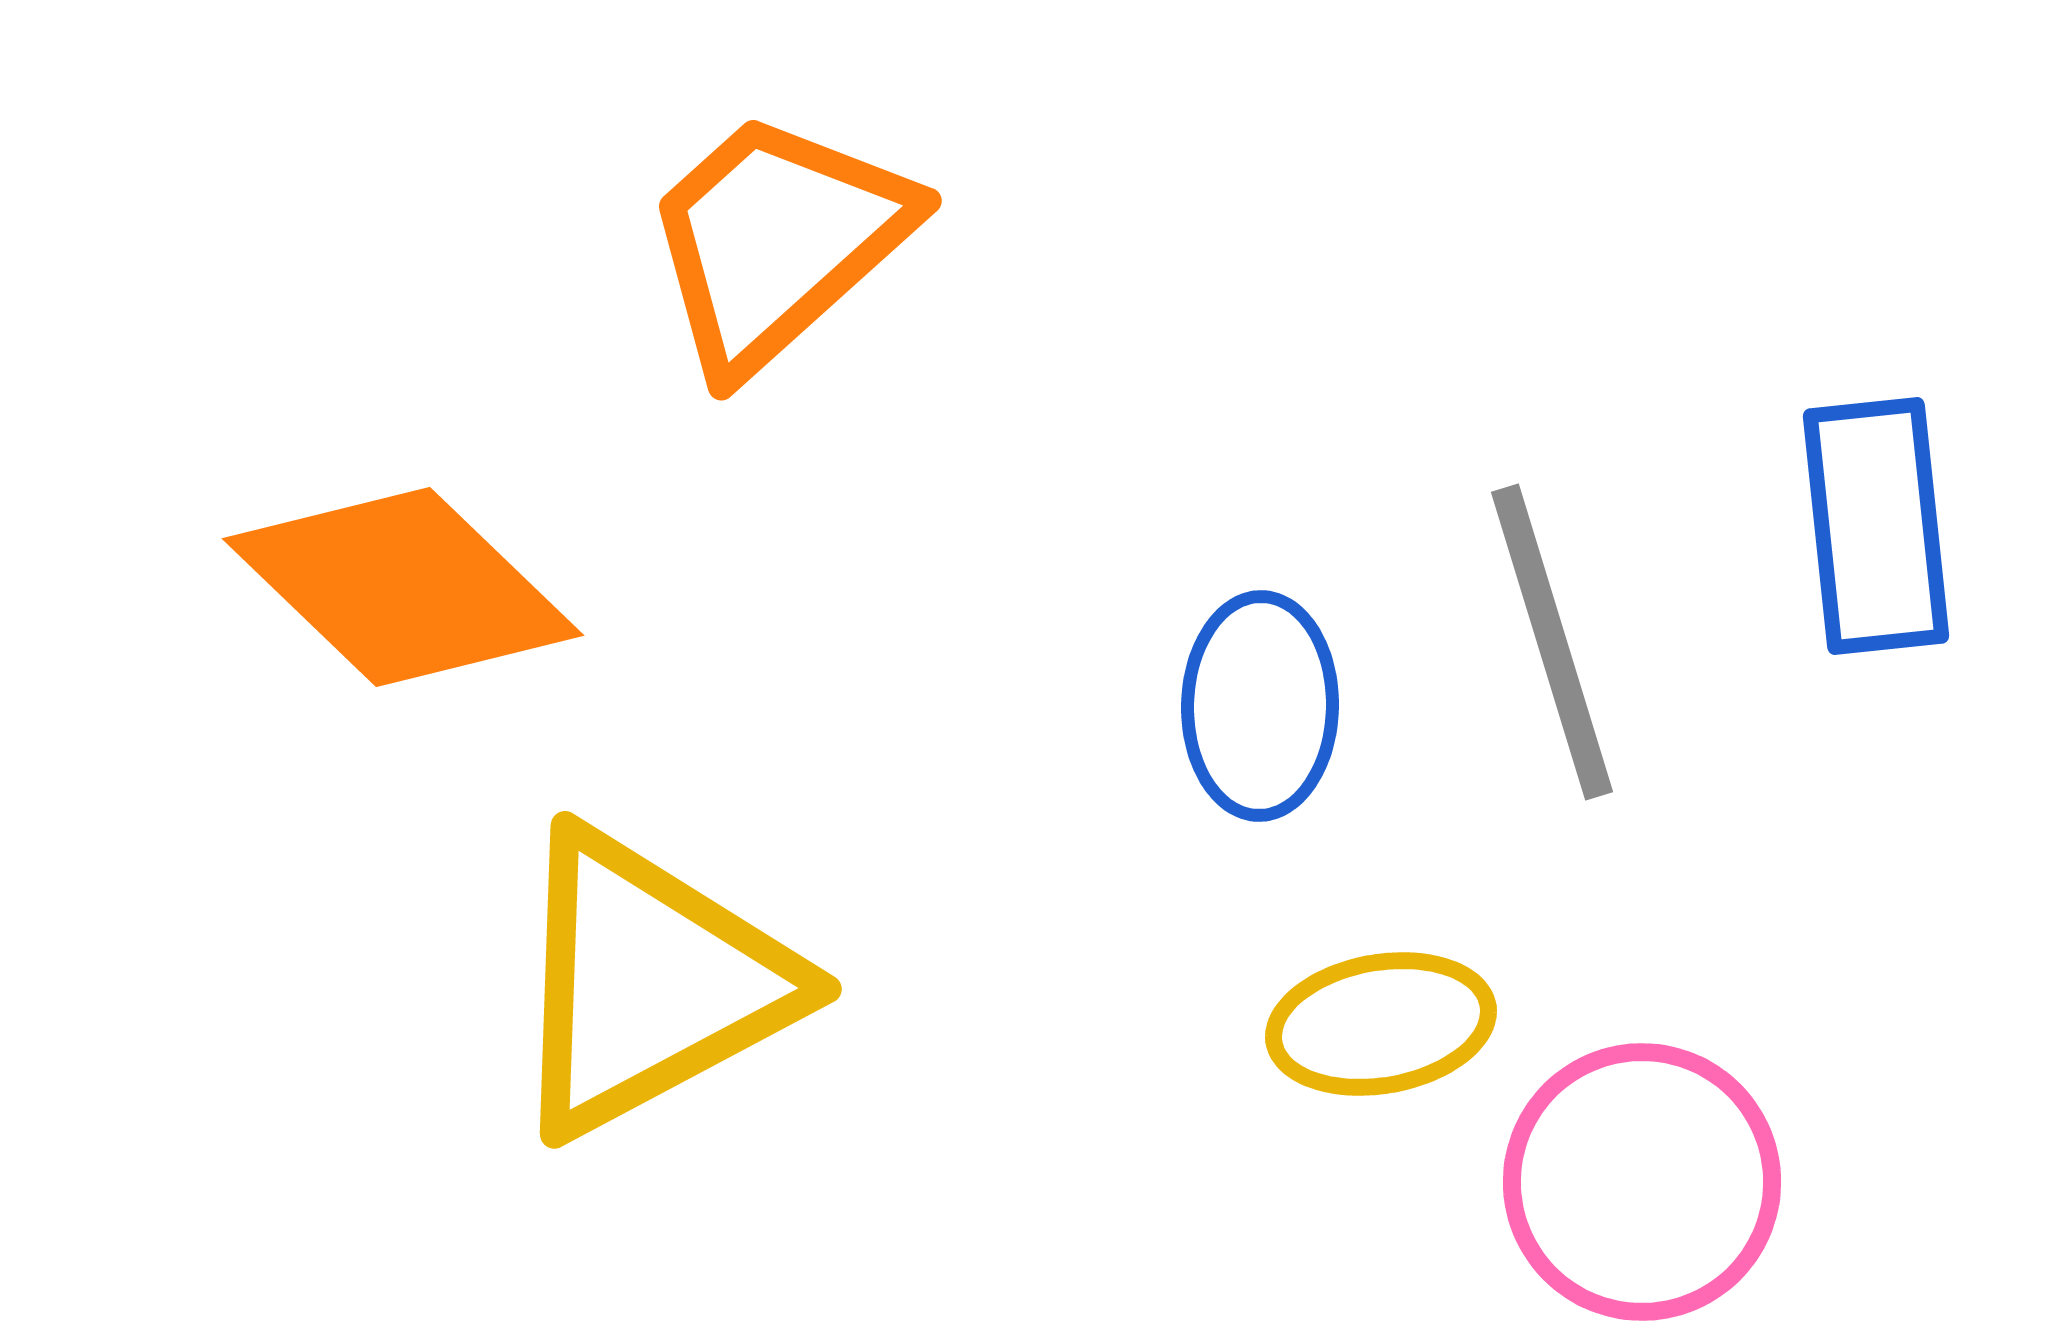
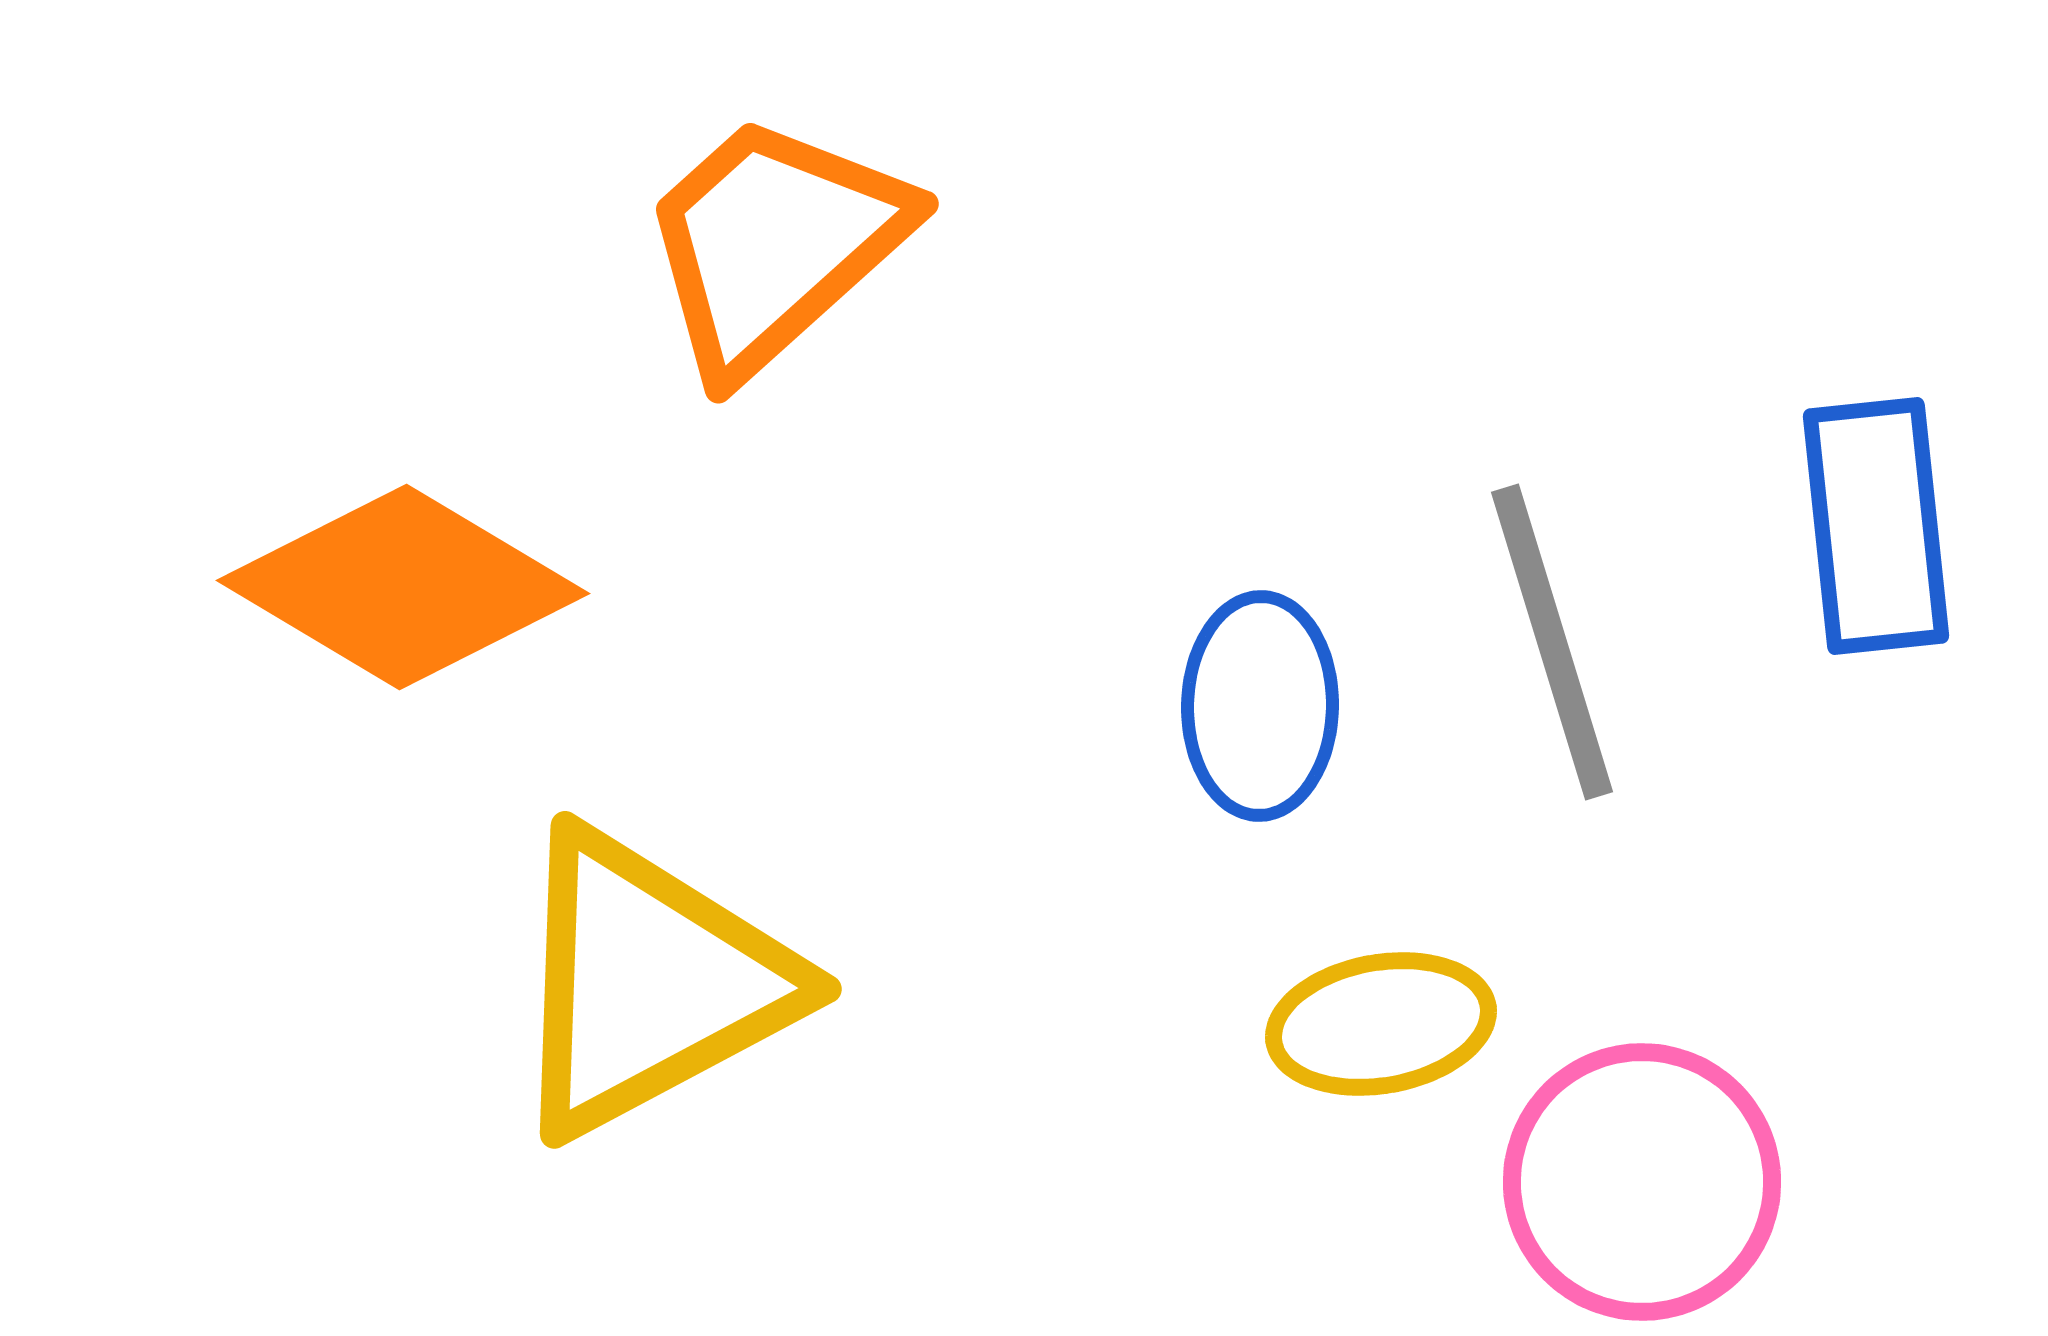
orange trapezoid: moved 3 px left, 3 px down
orange diamond: rotated 13 degrees counterclockwise
